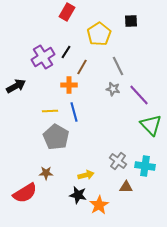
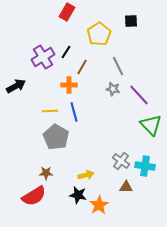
gray cross: moved 3 px right
red semicircle: moved 9 px right, 3 px down
